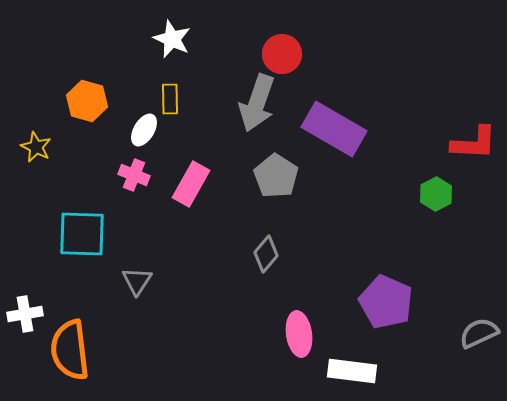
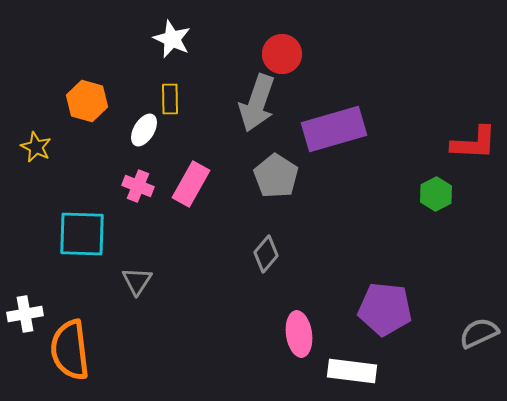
purple rectangle: rotated 46 degrees counterclockwise
pink cross: moved 4 px right, 11 px down
purple pentagon: moved 1 px left, 7 px down; rotated 18 degrees counterclockwise
